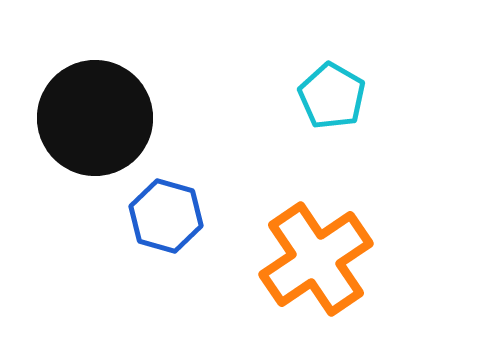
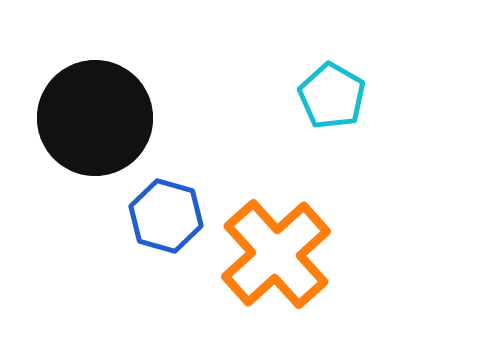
orange cross: moved 40 px left, 5 px up; rotated 8 degrees counterclockwise
